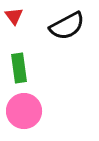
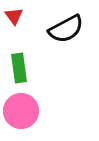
black semicircle: moved 1 px left, 3 px down
pink circle: moved 3 px left
